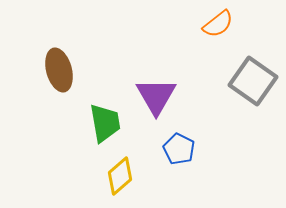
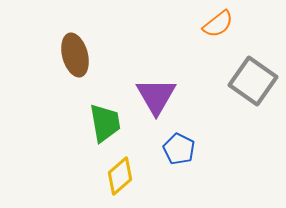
brown ellipse: moved 16 px right, 15 px up
